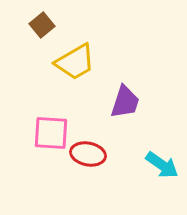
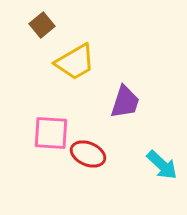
red ellipse: rotated 12 degrees clockwise
cyan arrow: rotated 8 degrees clockwise
